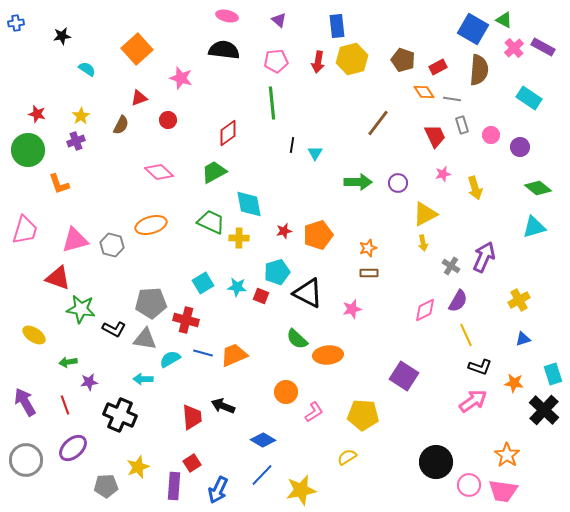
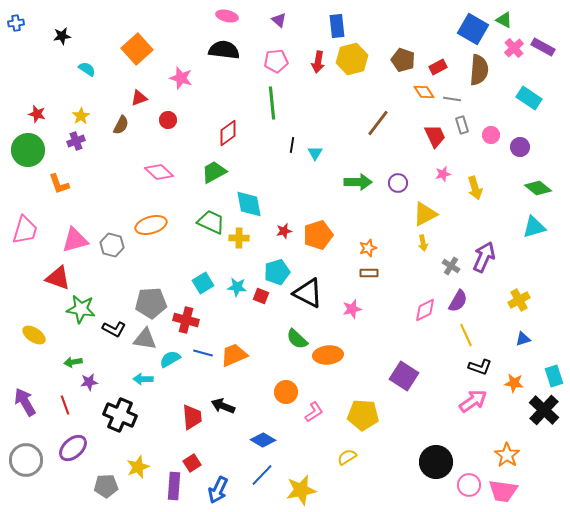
green arrow at (68, 362): moved 5 px right
cyan rectangle at (553, 374): moved 1 px right, 2 px down
